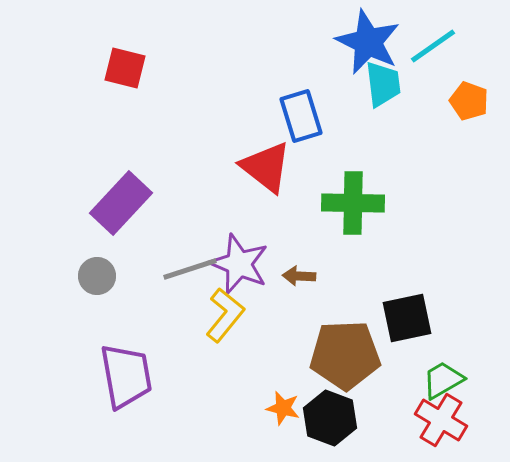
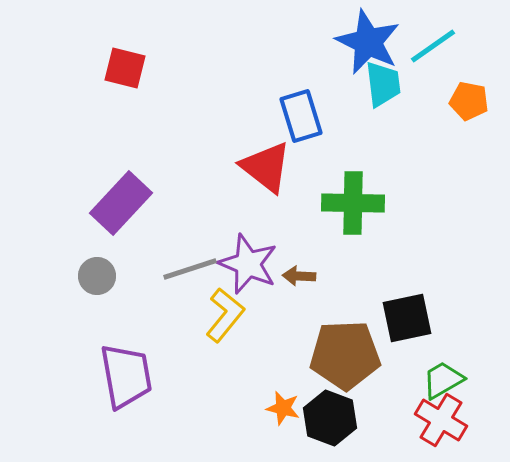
orange pentagon: rotated 9 degrees counterclockwise
purple star: moved 9 px right
